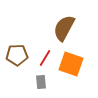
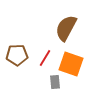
brown semicircle: moved 2 px right
gray rectangle: moved 14 px right
